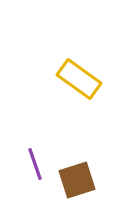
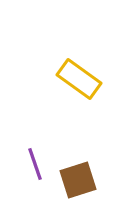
brown square: moved 1 px right
